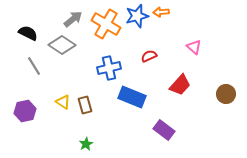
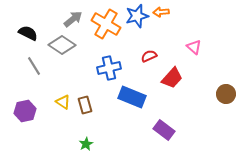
red trapezoid: moved 8 px left, 7 px up
